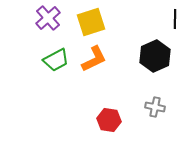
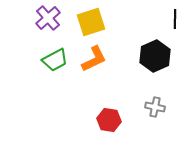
green trapezoid: moved 1 px left
